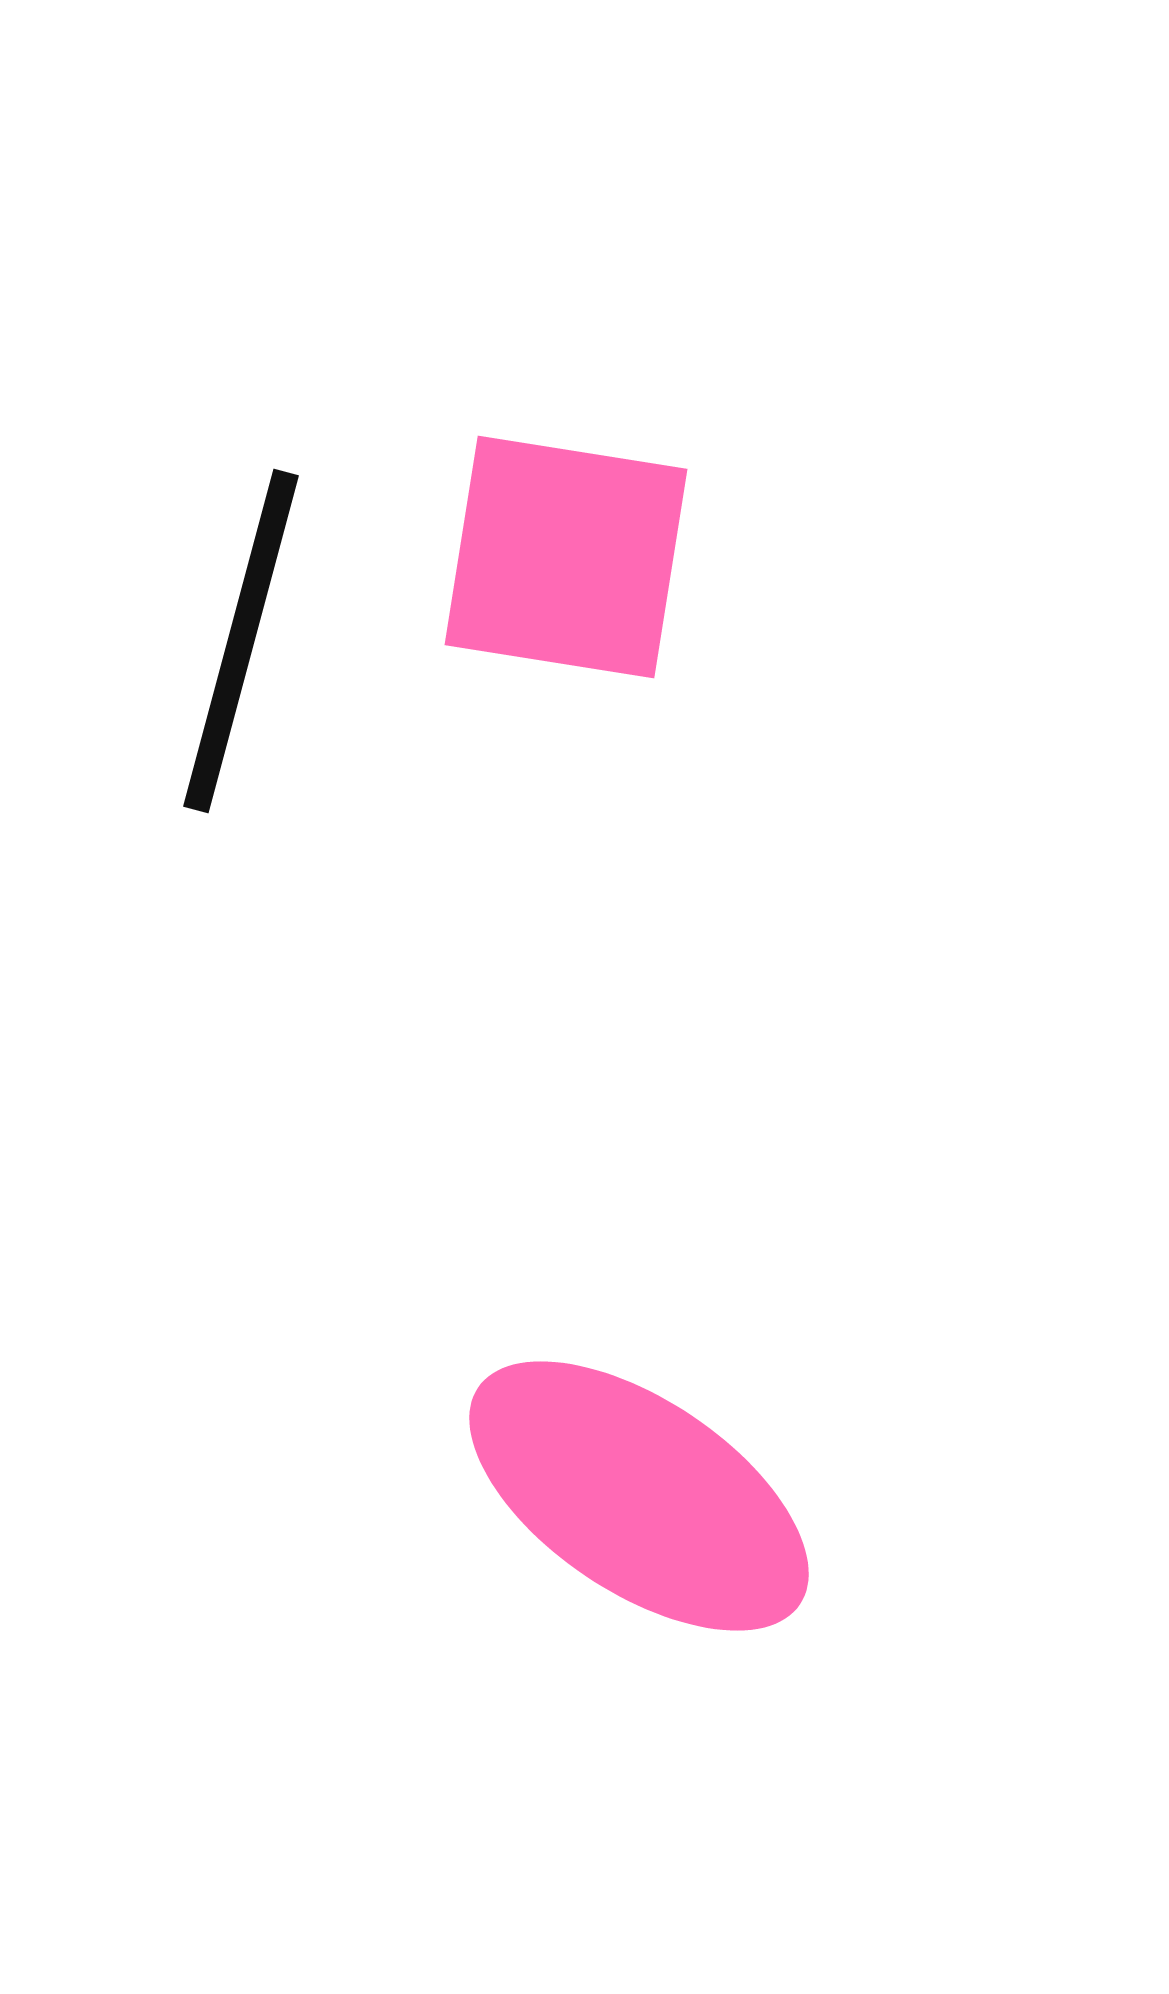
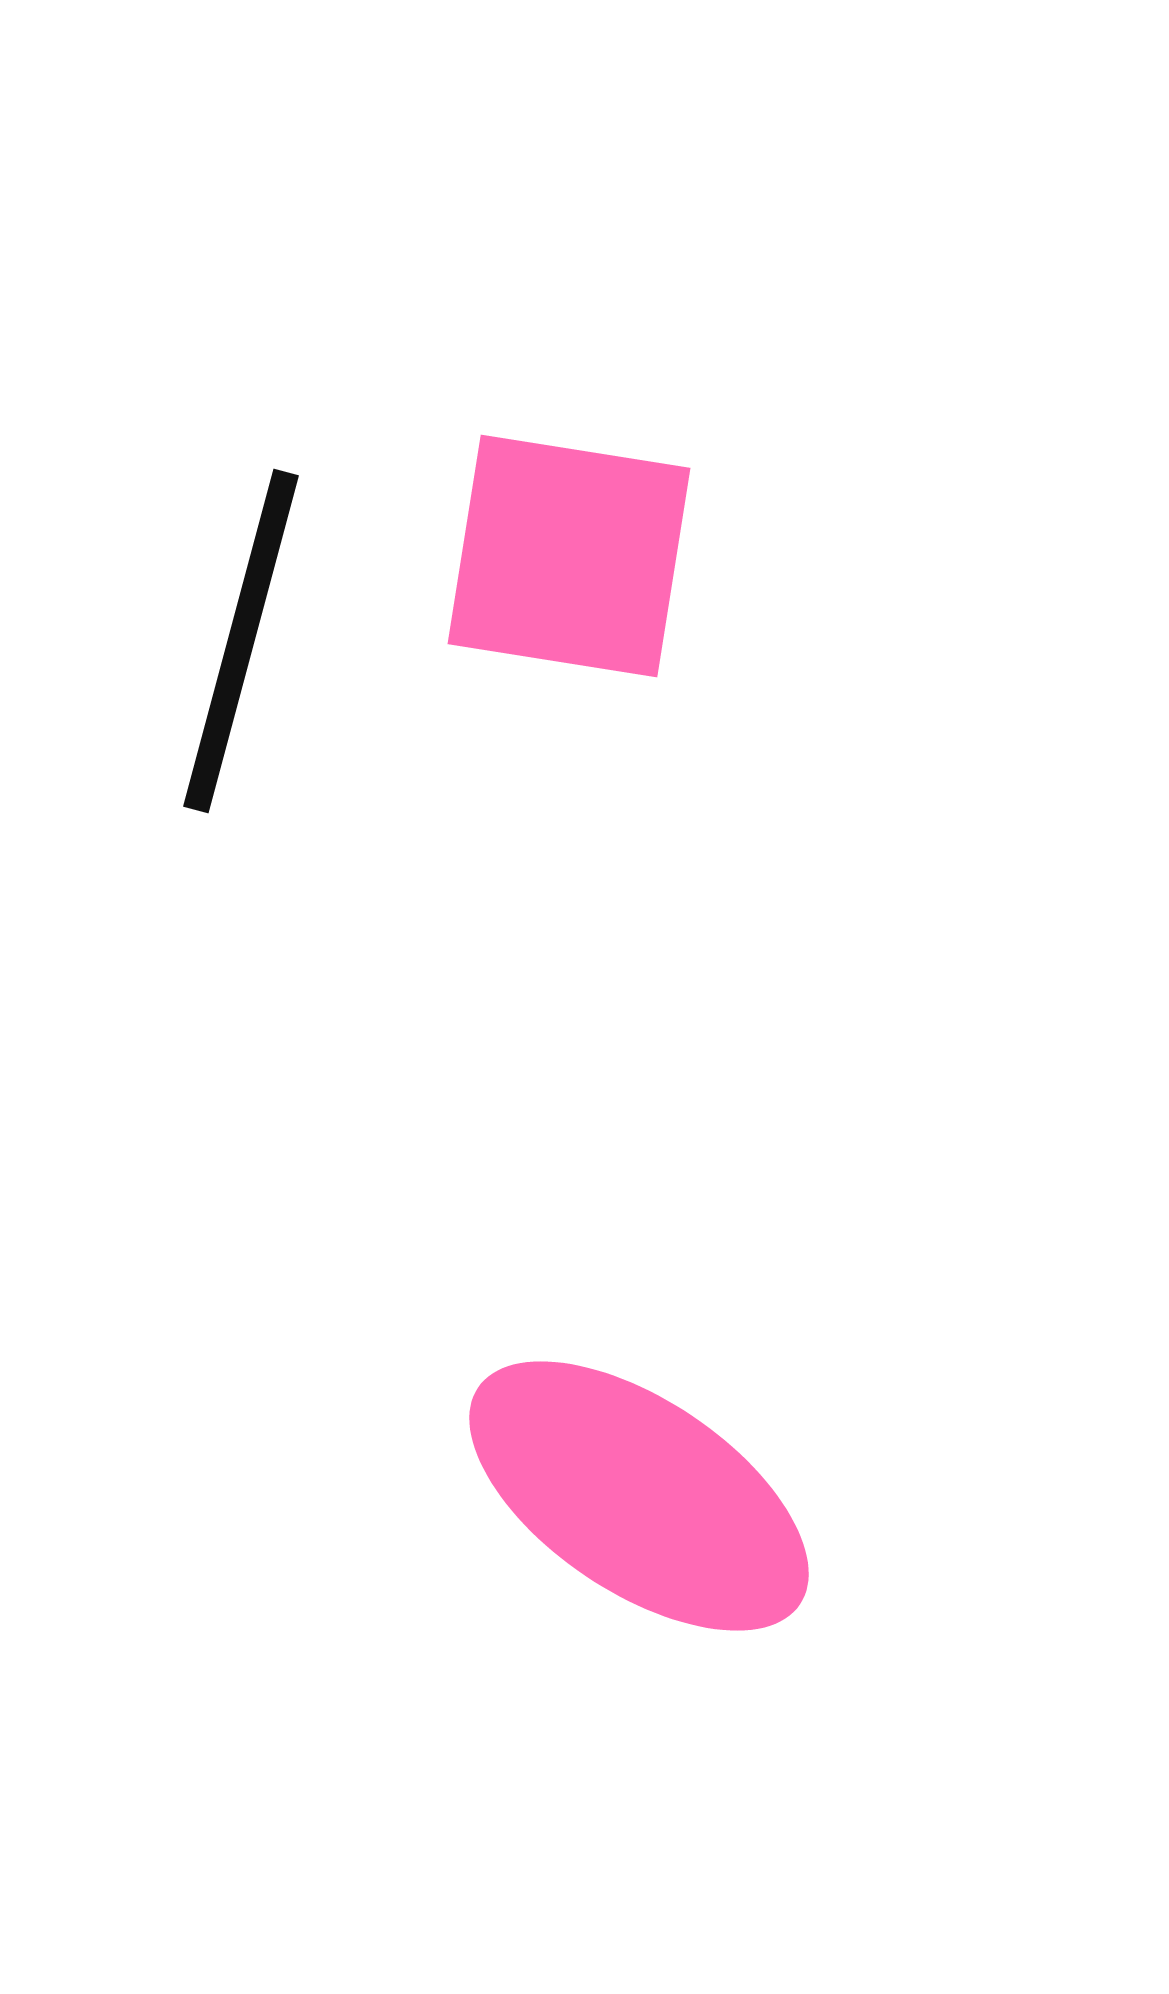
pink square: moved 3 px right, 1 px up
